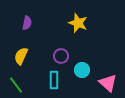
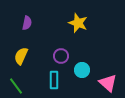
green line: moved 1 px down
